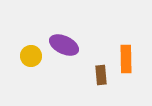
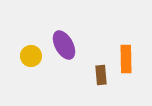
purple ellipse: rotated 36 degrees clockwise
